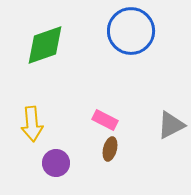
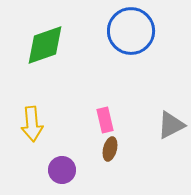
pink rectangle: rotated 50 degrees clockwise
purple circle: moved 6 px right, 7 px down
